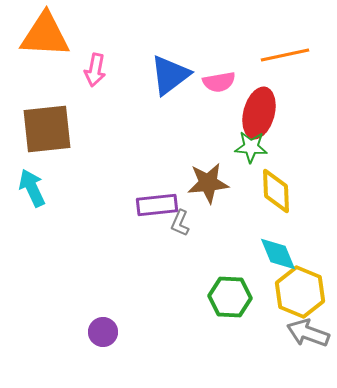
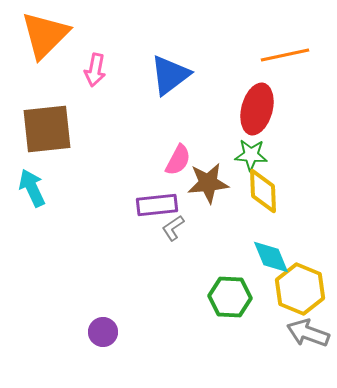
orange triangle: rotated 48 degrees counterclockwise
pink semicircle: moved 41 px left, 78 px down; rotated 52 degrees counterclockwise
red ellipse: moved 2 px left, 4 px up
green star: moved 8 px down
yellow diamond: moved 13 px left
gray L-shape: moved 7 px left, 5 px down; rotated 32 degrees clockwise
cyan diamond: moved 7 px left, 3 px down
yellow hexagon: moved 3 px up
